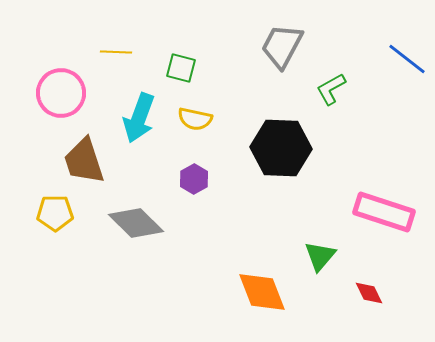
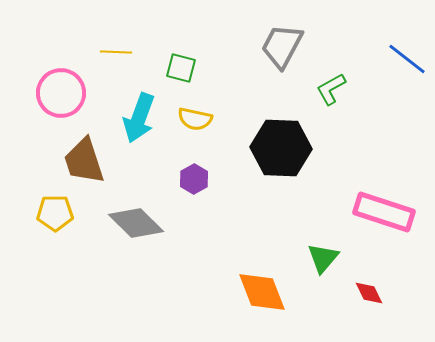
green triangle: moved 3 px right, 2 px down
